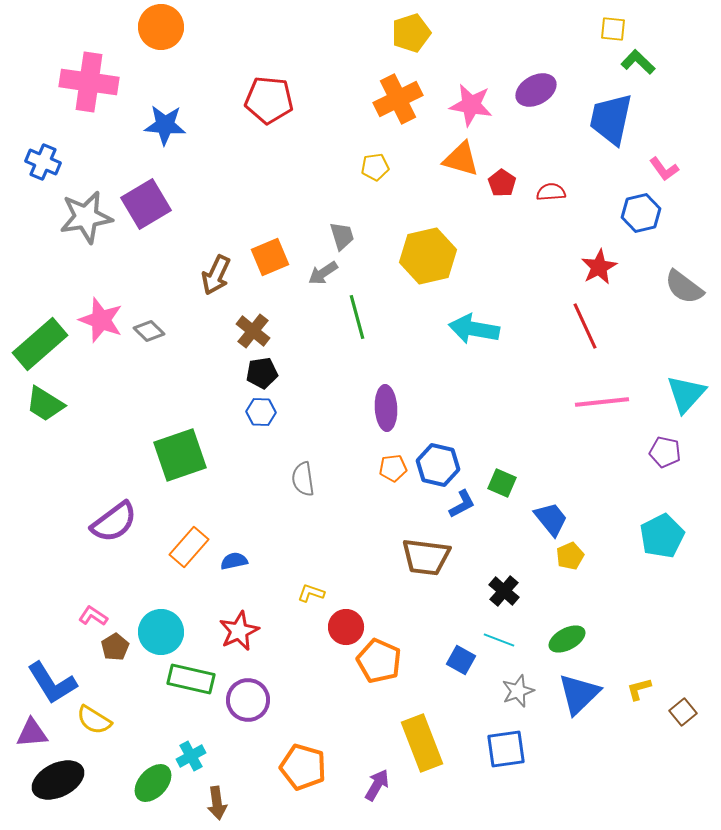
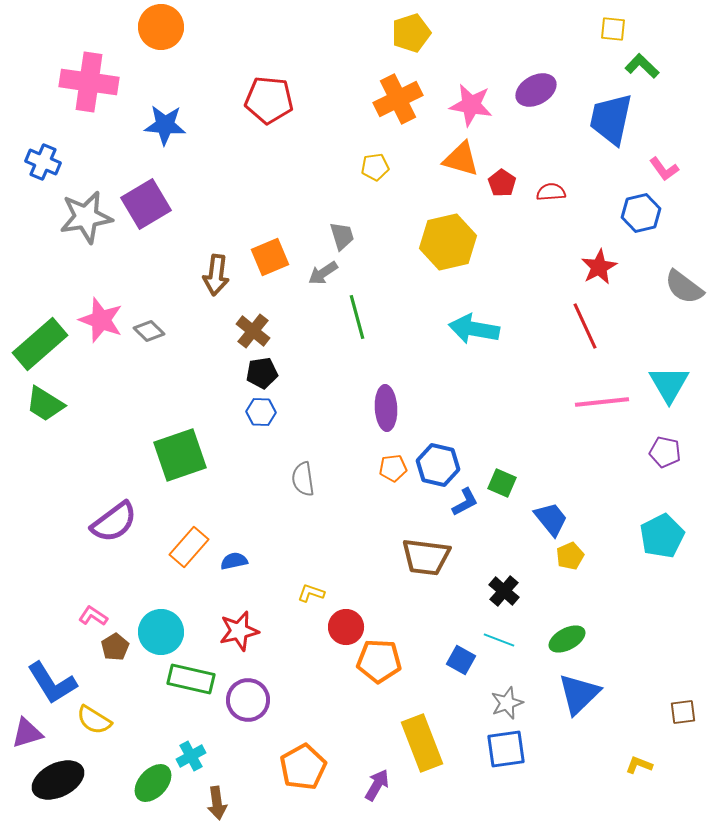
green L-shape at (638, 62): moved 4 px right, 4 px down
yellow hexagon at (428, 256): moved 20 px right, 14 px up
brown arrow at (216, 275): rotated 18 degrees counterclockwise
cyan triangle at (686, 394): moved 17 px left, 10 px up; rotated 12 degrees counterclockwise
blue L-shape at (462, 504): moved 3 px right, 2 px up
red star at (239, 631): rotated 12 degrees clockwise
orange pentagon at (379, 661): rotated 21 degrees counterclockwise
yellow L-shape at (639, 689): moved 76 px down; rotated 36 degrees clockwise
gray star at (518, 691): moved 11 px left, 12 px down
brown square at (683, 712): rotated 32 degrees clockwise
purple triangle at (32, 733): moved 5 px left; rotated 12 degrees counterclockwise
orange pentagon at (303, 767): rotated 27 degrees clockwise
